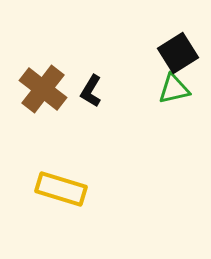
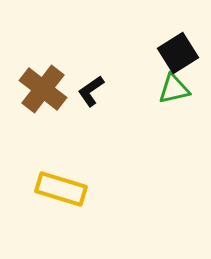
black L-shape: rotated 24 degrees clockwise
